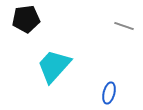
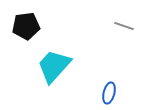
black pentagon: moved 7 px down
